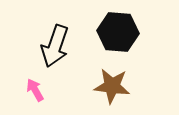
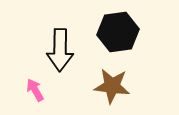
black hexagon: rotated 12 degrees counterclockwise
black arrow: moved 5 px right, 4 px down; rotated 18 degrees counterclockwise
